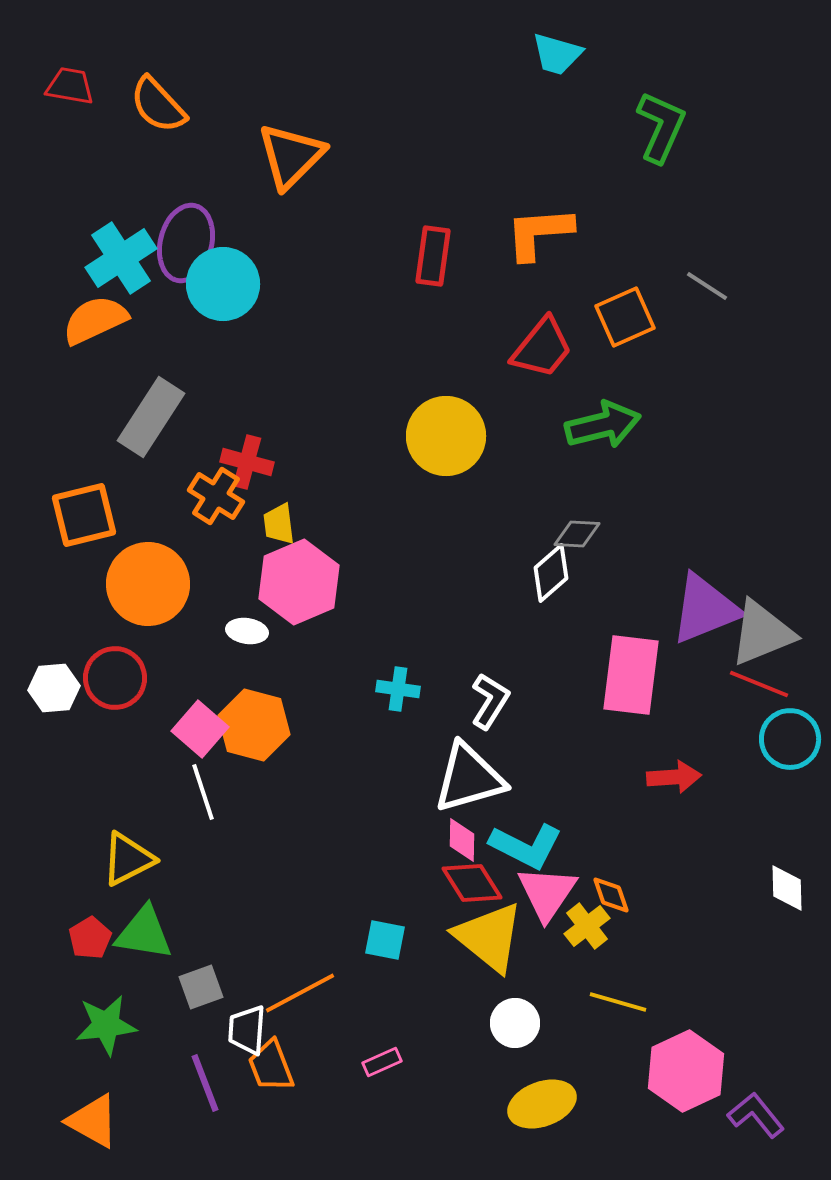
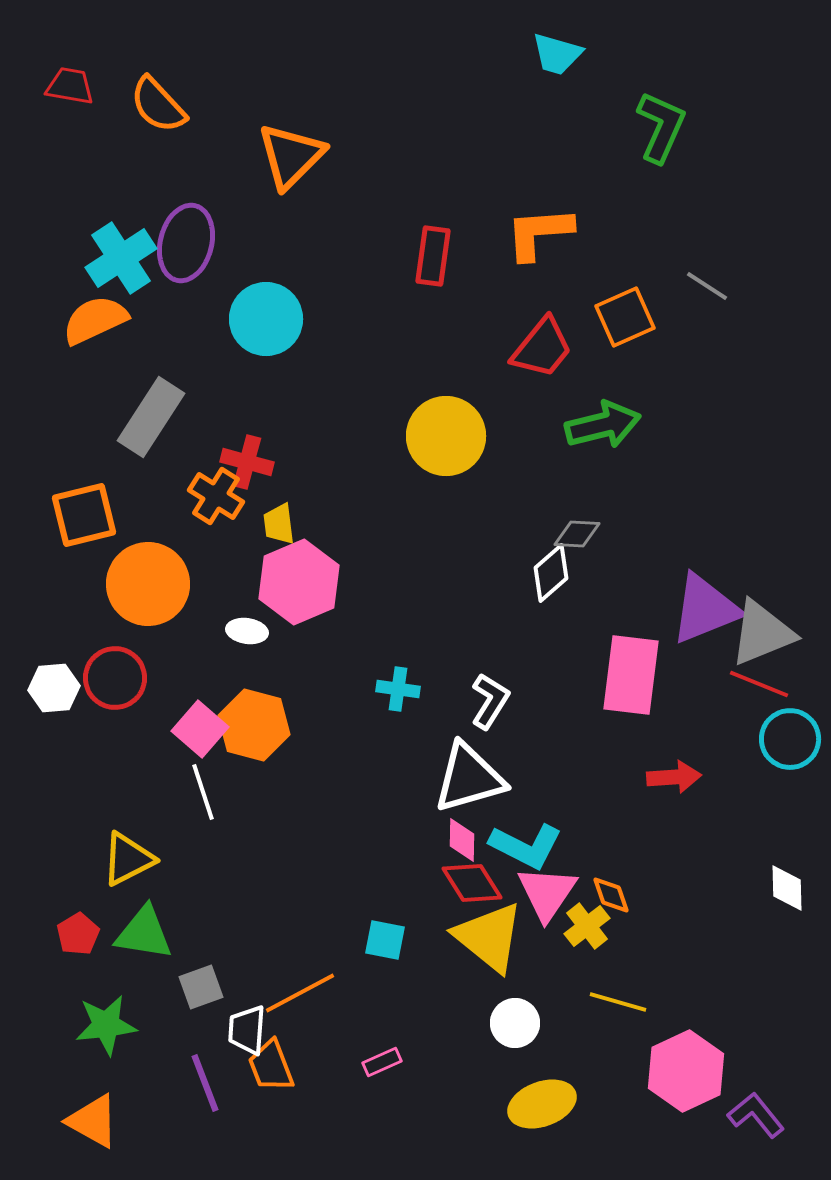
cyan circle at (223, 284): moved 43 px right, 35 px down
red pentagon at (90, 938): moved 12 px left, 4 px up
